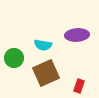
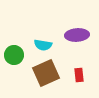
green circle: moved 3 px up
red rectangle: moved 11 px up; rotated 24 degrees counterclockwise
